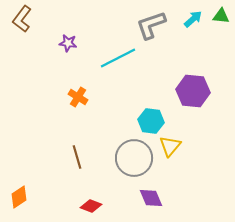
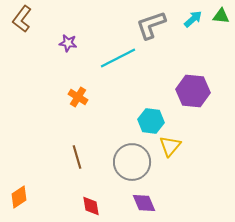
gray circle: moved 2 px left, 4 px down
purple diamond: moved 7 px left, 5 px down
red diamond: rotated 60 degrees clockwise
